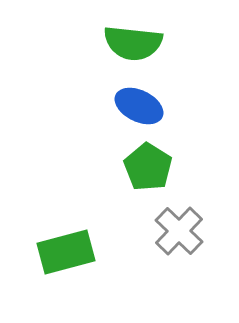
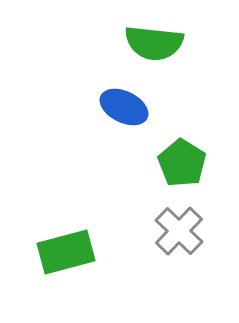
green semicircle: moved 21 px right
blue ellipse: moved 15 px left, 1 px down
green pentagon: moved 34 px right, 4 px up
